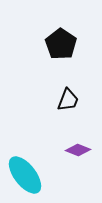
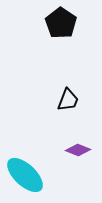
black pentagon: moved 21 px up
cyan ellipse: rotated 9 degrees counterclockwise
